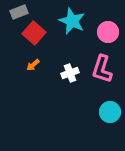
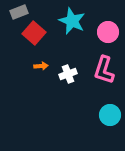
orange arrow: moved 8 px right, 1 px down; rotated 144 degrees counterclockwise
pink L-shape: moved 2 px right, 1 px down
white cross: moved 2 px left, 1 px down
cyan circle: moved 3 px down
